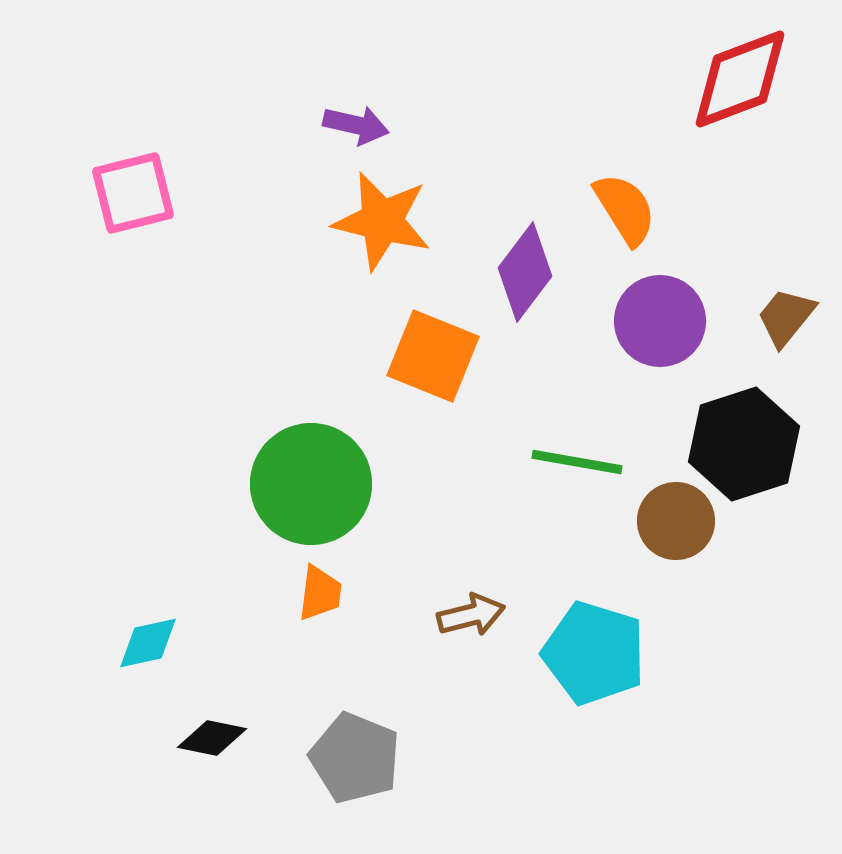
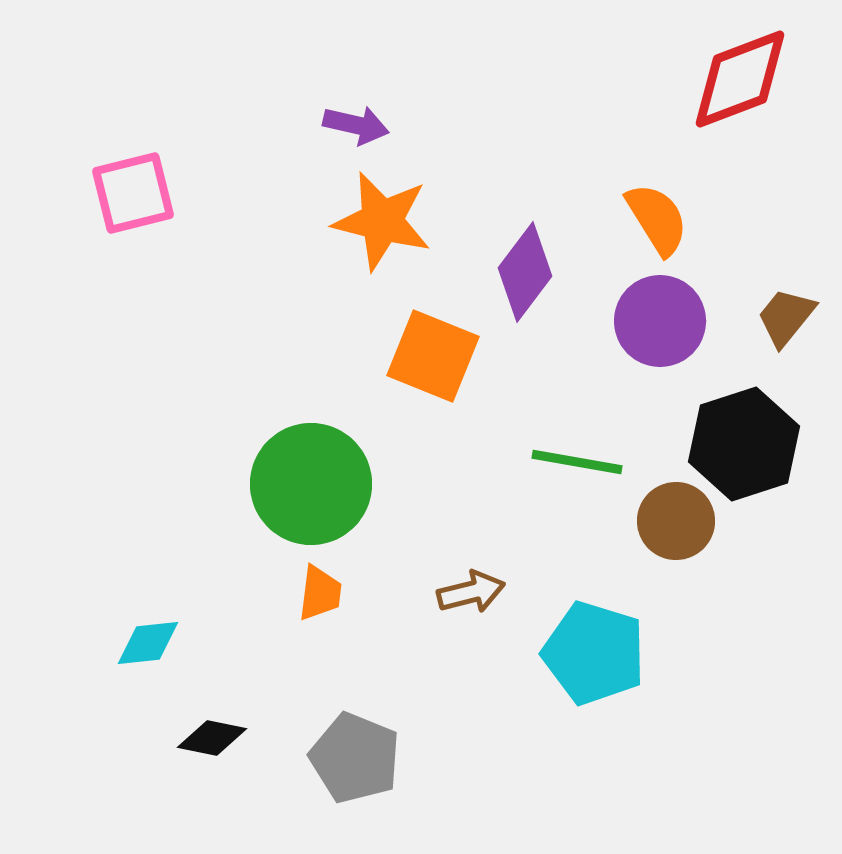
orange semicircle: moved 32 px right, 10 px down
brown arrow: moved 23 px up
cyan diamond: rotated 6 degrees clockwise
